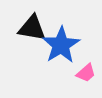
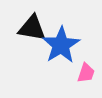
pink trapezoid: rotated 30 degrees counterclockwise
